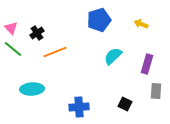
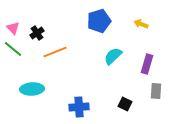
blue pentagon: moved 1 px down
pink triangle: moved 2 px right
